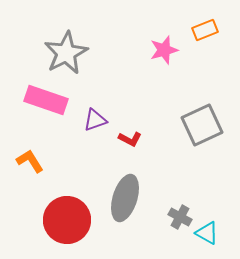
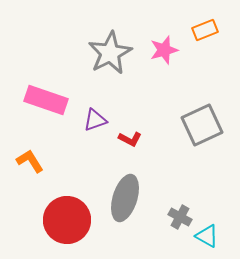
gray star: moved 44 px right
cyan triangle: moved 3 px down
